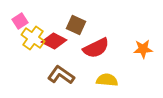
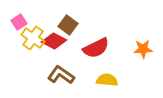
pink square: moved 1 px left, 1 px down
brown square: moved 8 px left; rotated 12 degrees clockwise
